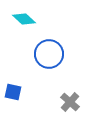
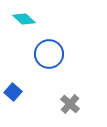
blue square: rotated 30 degrees clockwise
gray cross: moved 2 px down
